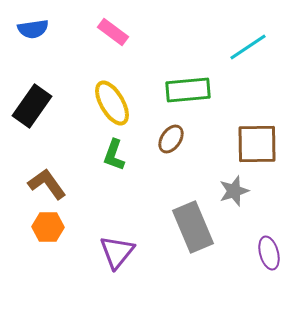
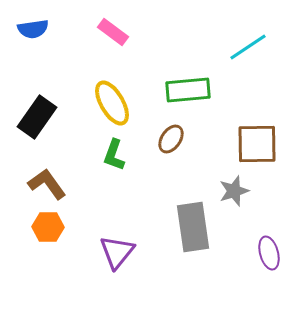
black rectangle: moved 5 px right, 11 px down
gray rectangle: rotated 15 degrees clockwise
